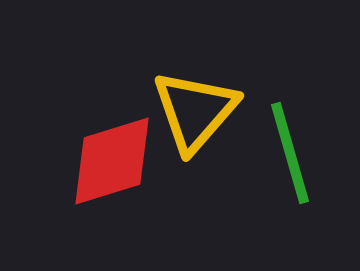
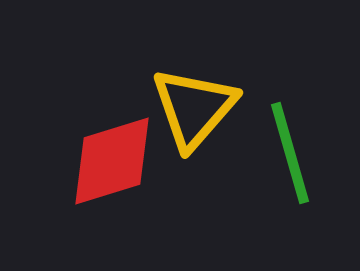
yellow triangle: moved 1 px left, 3 px up
